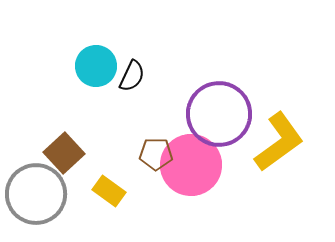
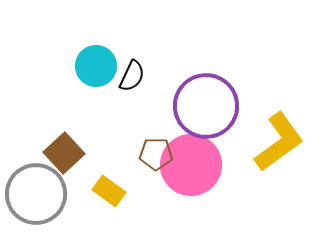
purple circle: moved 13 px left, 8 px up
